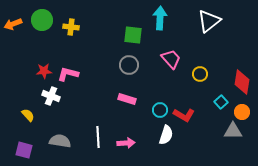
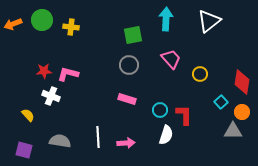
cyan arrow: moved 6 px right, 1 px down
green square: rotated 18 degrees counterclockwise
red L-shape: rotated 120 degrees counterclockwise
